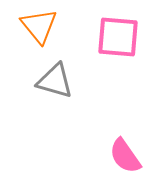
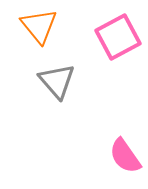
pink square: rotated 33 degrees counterclockwise
gray triangle: moved 2 px right; rotated 33 degrees clockwise
